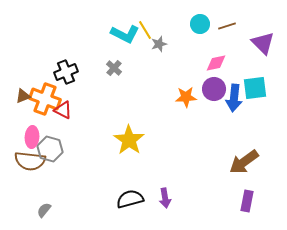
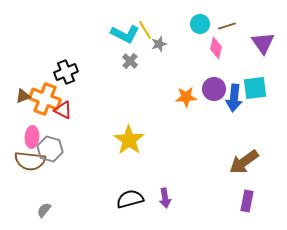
purple triangle: rotated 10 degrees clockwise
pink diamond: moved 15 px up; rotated 65 degrees counterclockwise
gray cross: moved 16 px right, 7 px up
